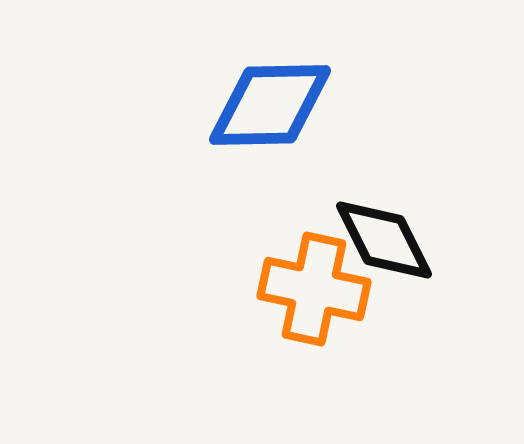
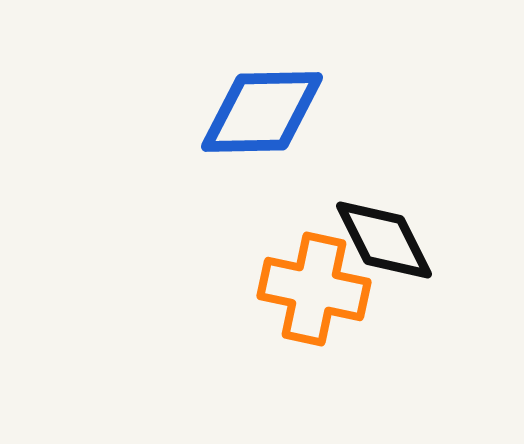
blue diamond: moved 8 px left, 7 px down
